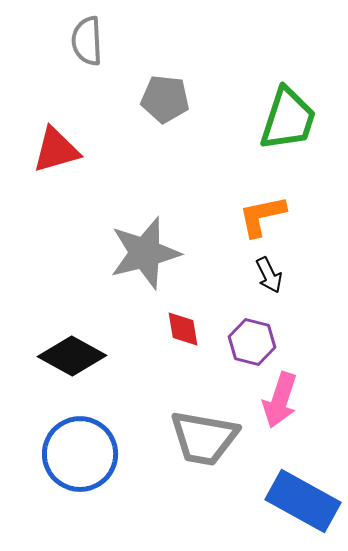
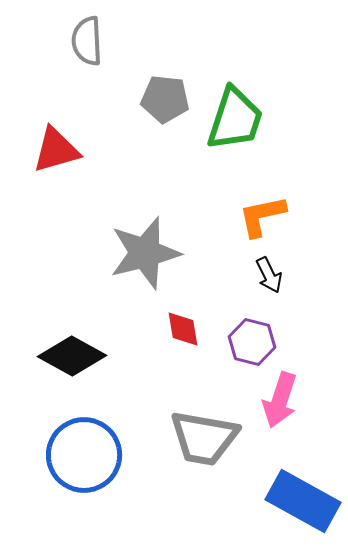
green trapezoid: moved 53 px left
blue circle: moved 4 px right, 1 px down
